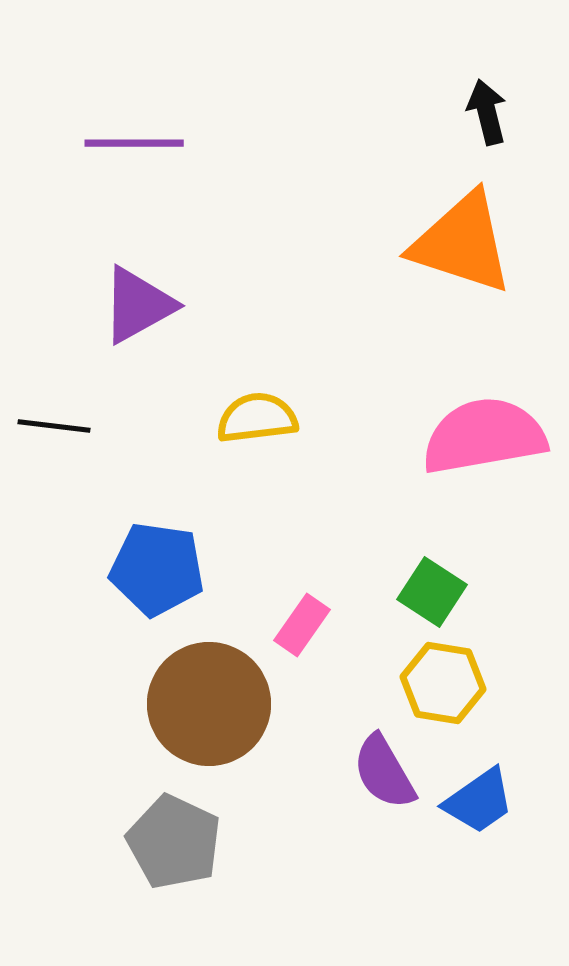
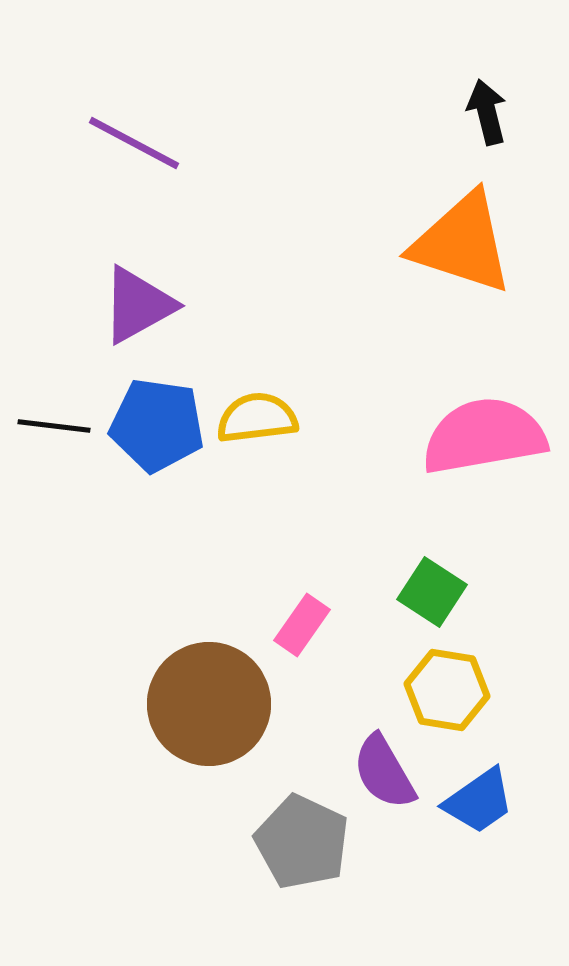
purple line: rotated 28 degrees clockwise
blue pentagon: moved 144 px up
yellow hexagon: moved 4 px right, 7 px down
gray pentagon: moved 128 px right
